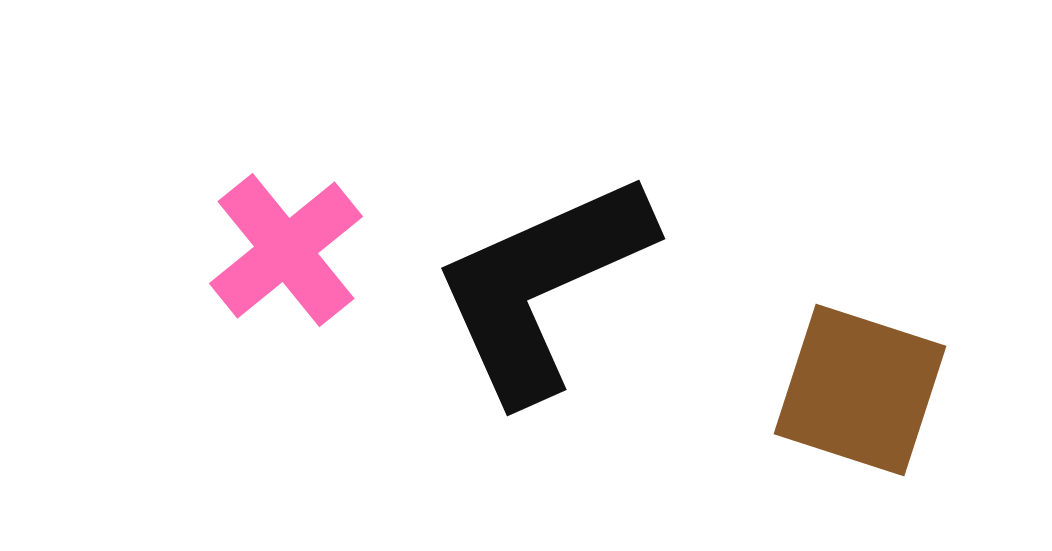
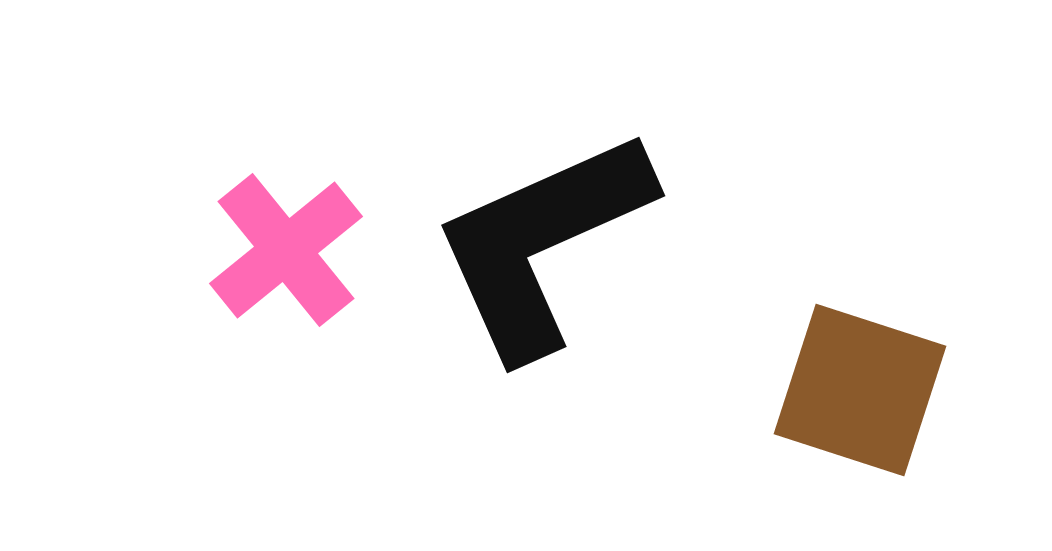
black L-shape: moved 43 px up
